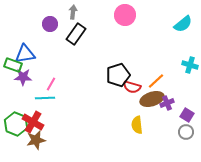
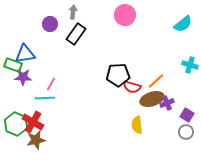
black pentagon: rotated 15 degrees clockwise
